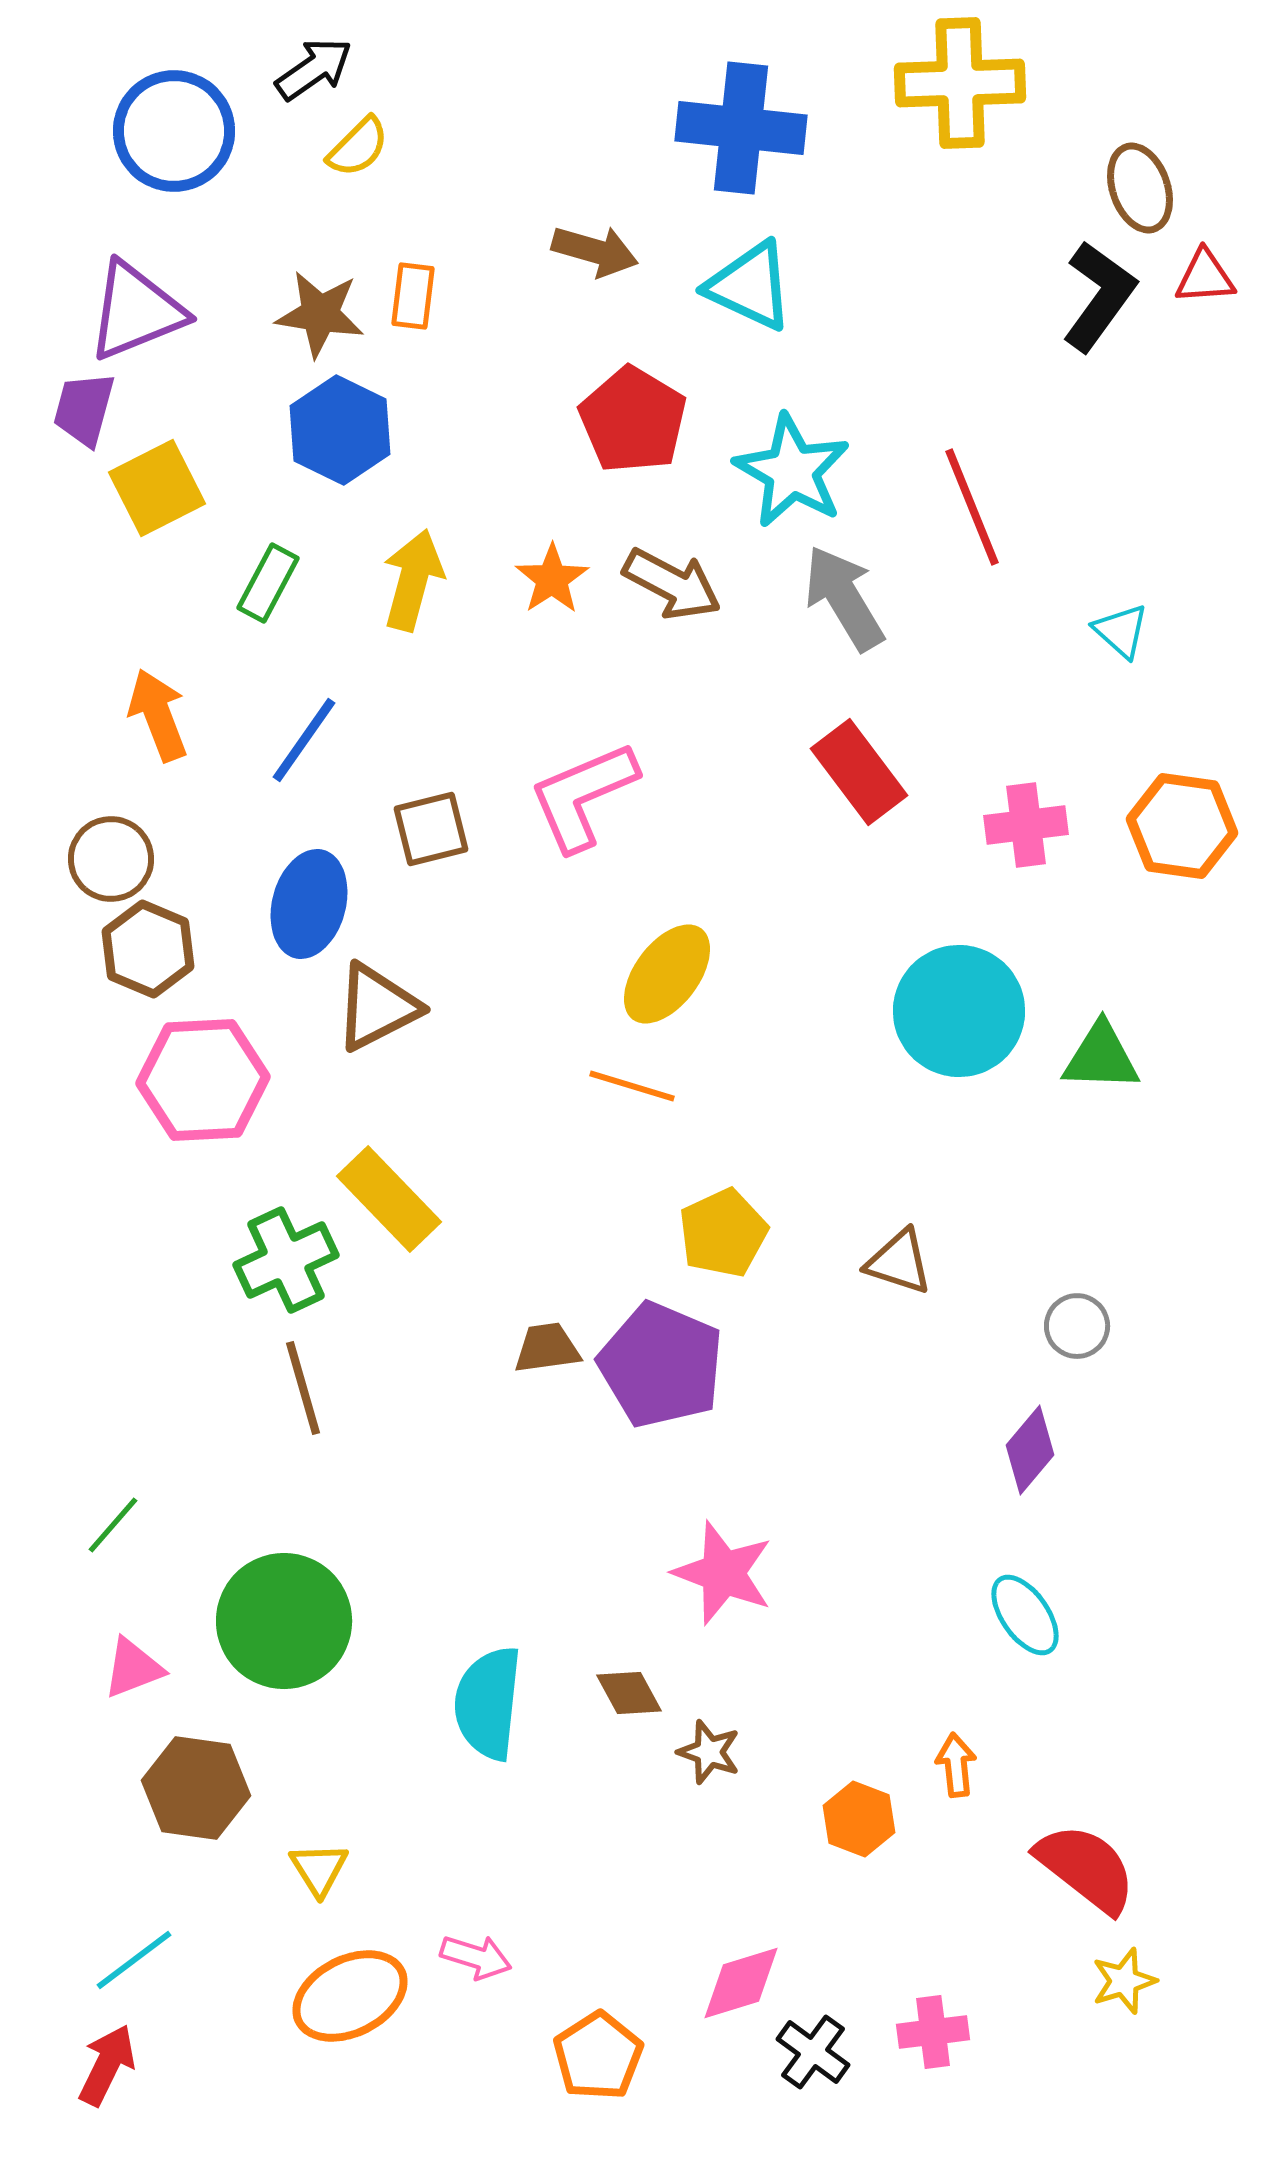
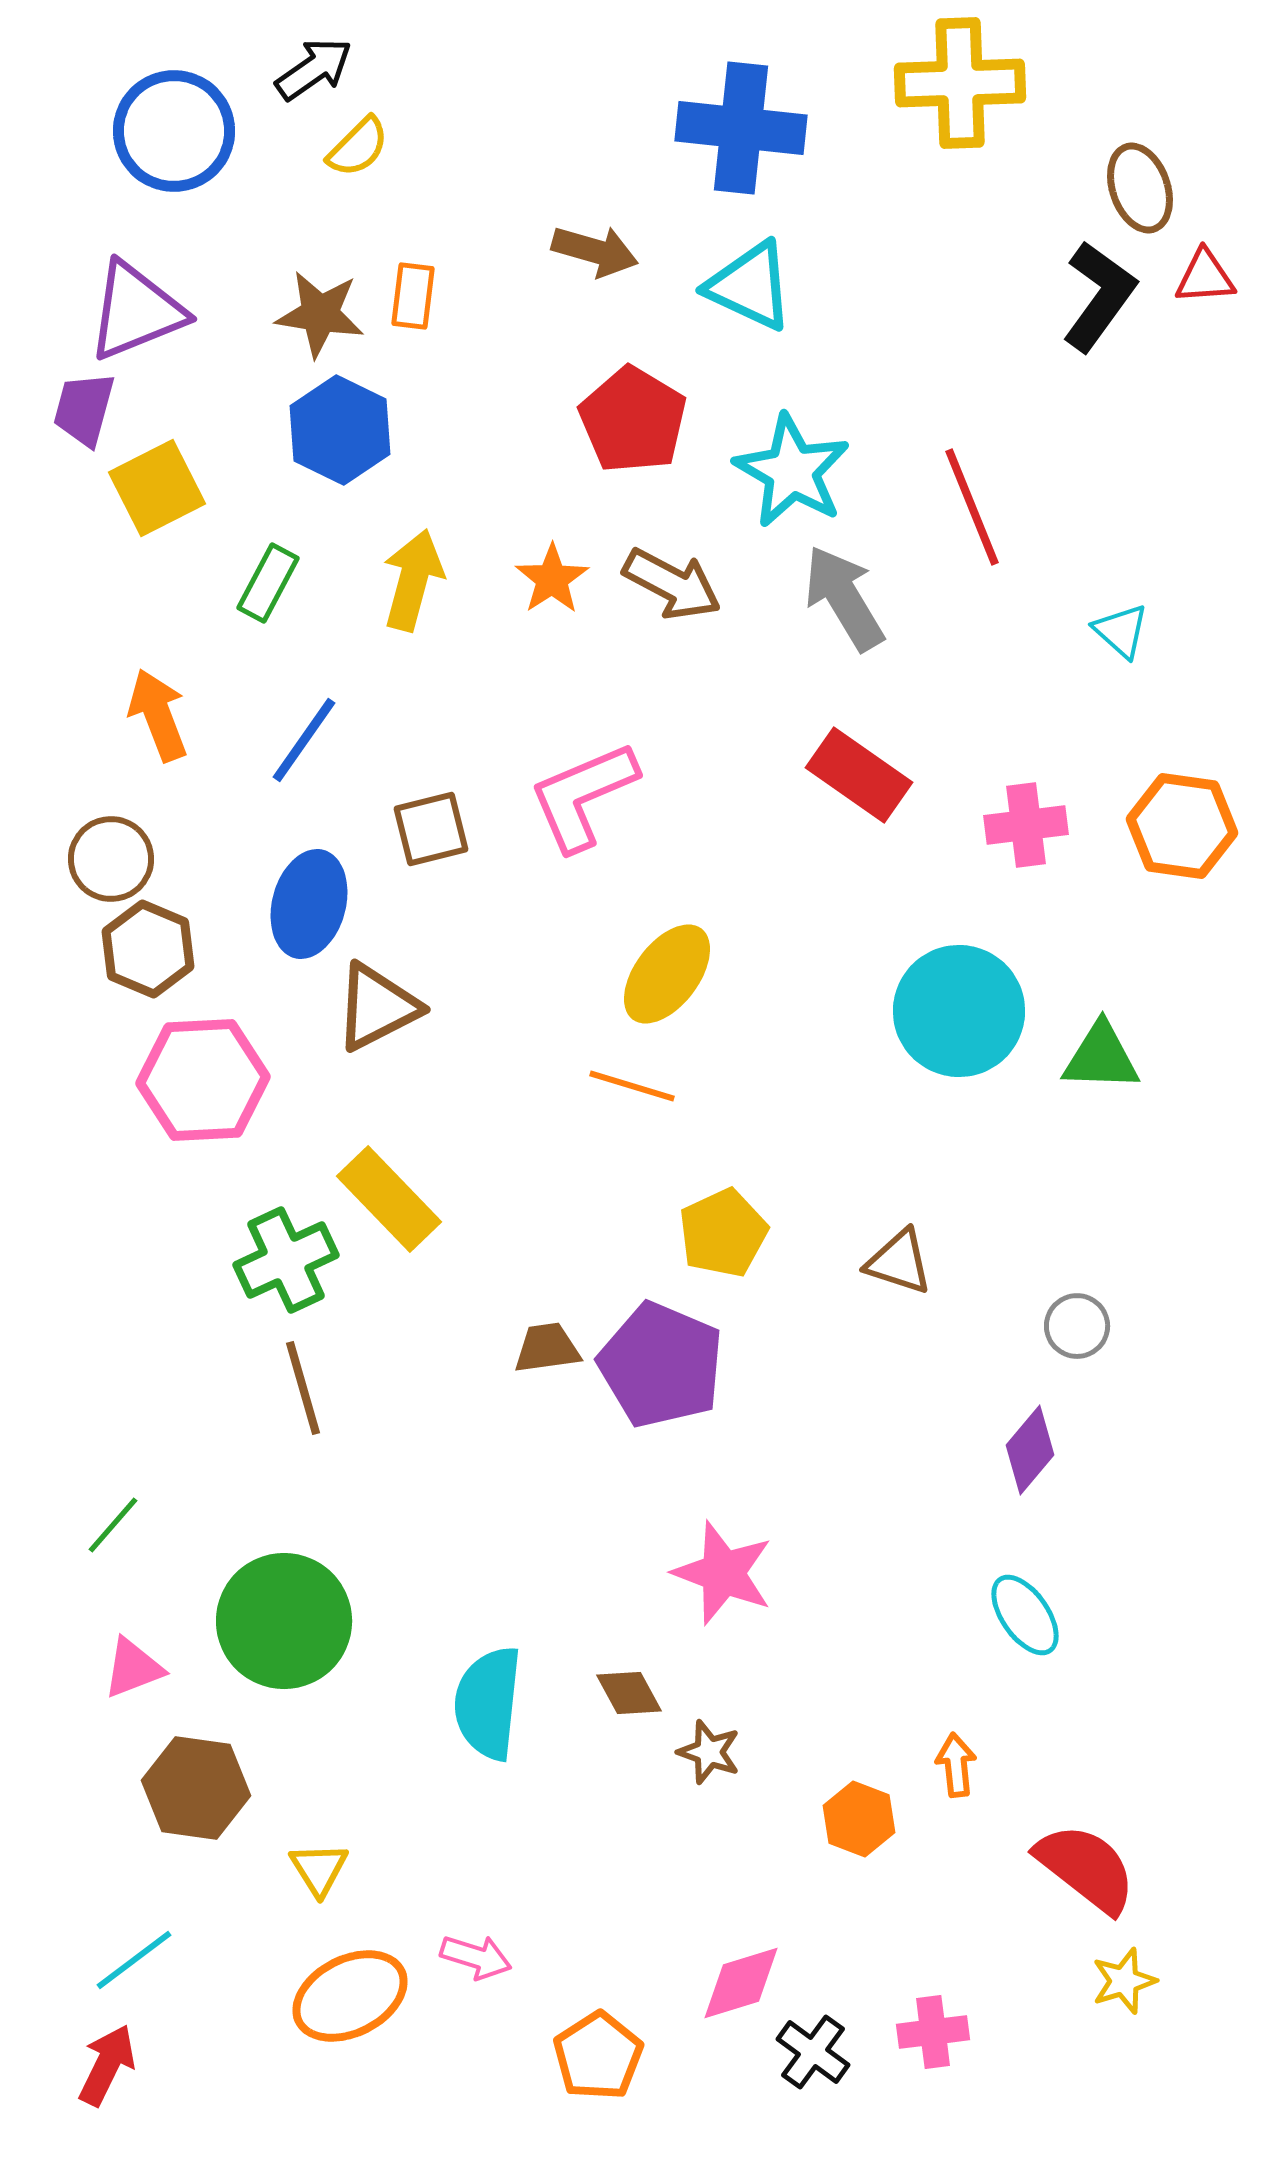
red rectangle at (859, 772): moved 3 px down; rotated 18 degrees counterclockwise
